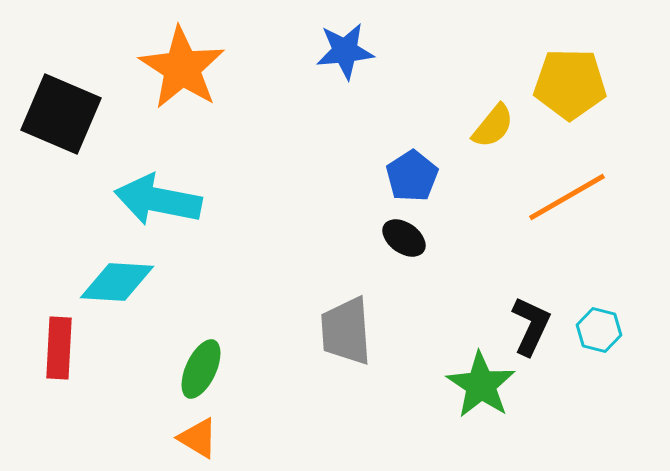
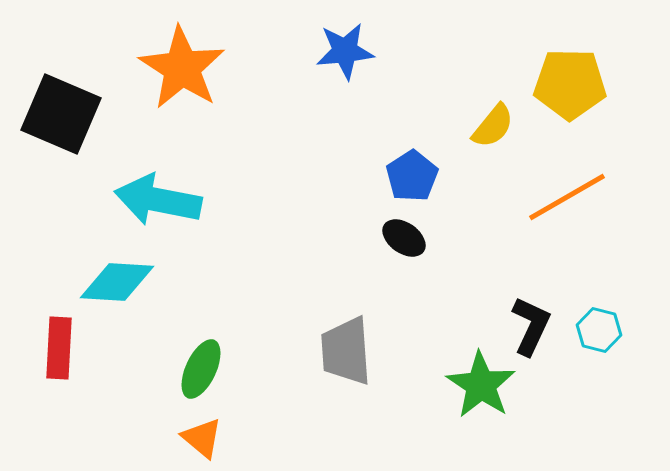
gray trapezoid: moved 20 px down
orange triangle: moved 4 px right; rotated 9 degrees clockwise
